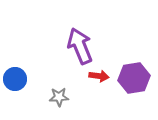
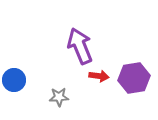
blue circle: moved 1 px left, 1 px down
